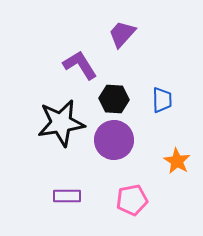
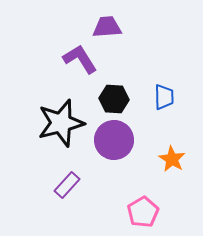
purple trapezoid: moved 15 px left, 7 px up; rotated 44 degrees clockwise
purple L-shape: moved 6 px up
blue trapezoid: moved 2 px right, 3 px up
black star: rotated 6 degrees counterclockwise
orange star: moved 5 px left, 2 px up
purple rectangle: moved 11 px up; rotated 48 degrees counterclockwise
pink pentagon: moved 11 px right, 12 px down; rotated 20 degrees counterclockwise
